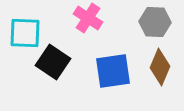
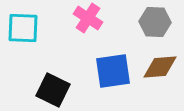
cyan square: moved 2 px left, 5 px up
black square: moved 28 px down; rotated 8 degrees counterclockwise
brown diamond: rotated 63 degrees clockwise
